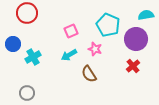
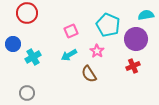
pink star: moved 2 px right, 2 px down; rotated 16 degrees clockwise
red cross: rotated 16 degrees clockwise
